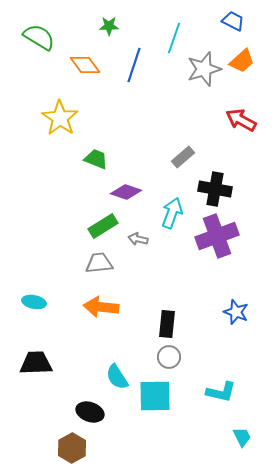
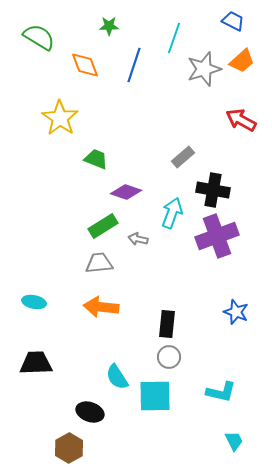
orange diamond: rotated 16 degrees clockwise
black cross: moved 2 px left, 1 px down
cyan trapezoid: moved 8 px left, 4 px down
brown hexagon: moved 3 px left
